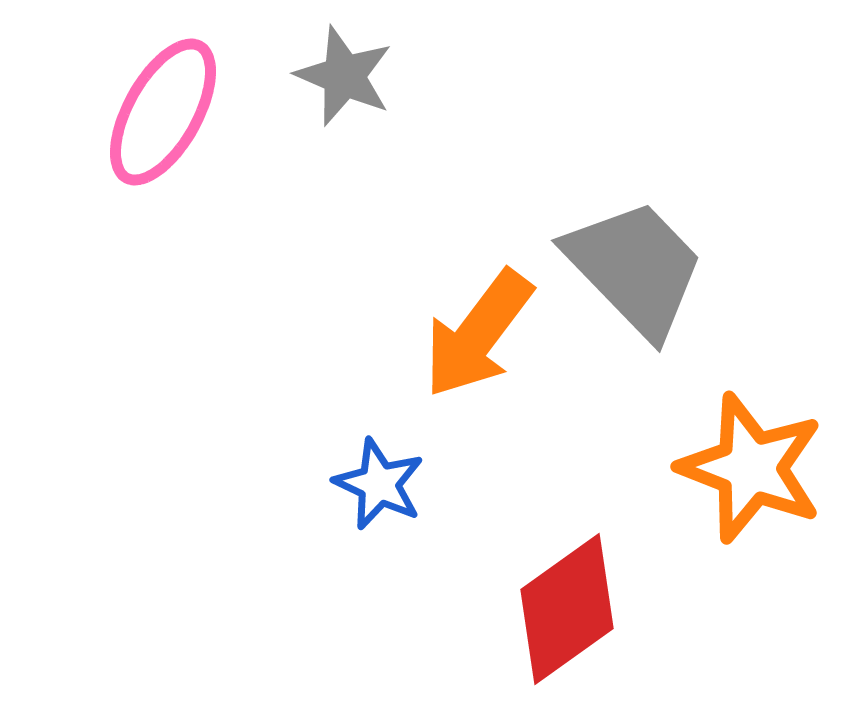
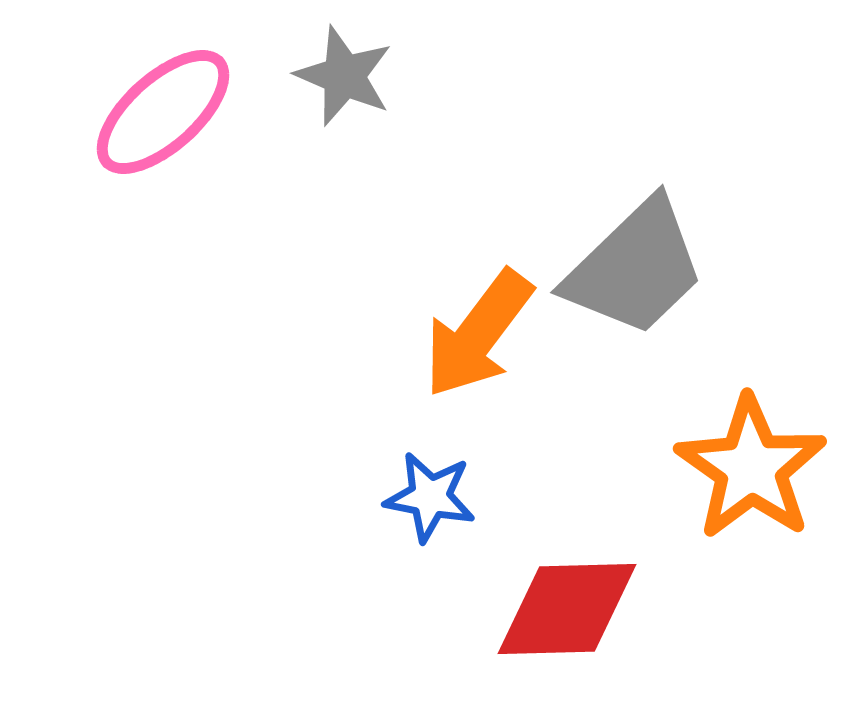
pink ellipse: rotated 19 degrees clockwise
gray trapezoid: rotated 90 degrees clockwise
orange star: rotated 14 degrees clockwise
blue star: moved 51 px right, 13 px down; rotated 14 degrees counterclockwise
red diamond: rotated 34 degrees clockwise
